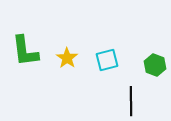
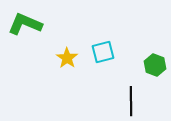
green L-shape: moved 27 px up; rotated 120 degrees clockwise
cyan square: moved 4 px left, 8 px up
